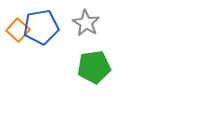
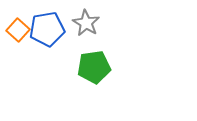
blue pentagon: moved 6 px right, 2 px down
